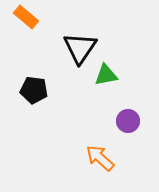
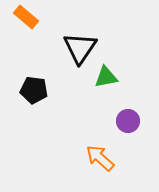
green triangle: moved 2 px down
